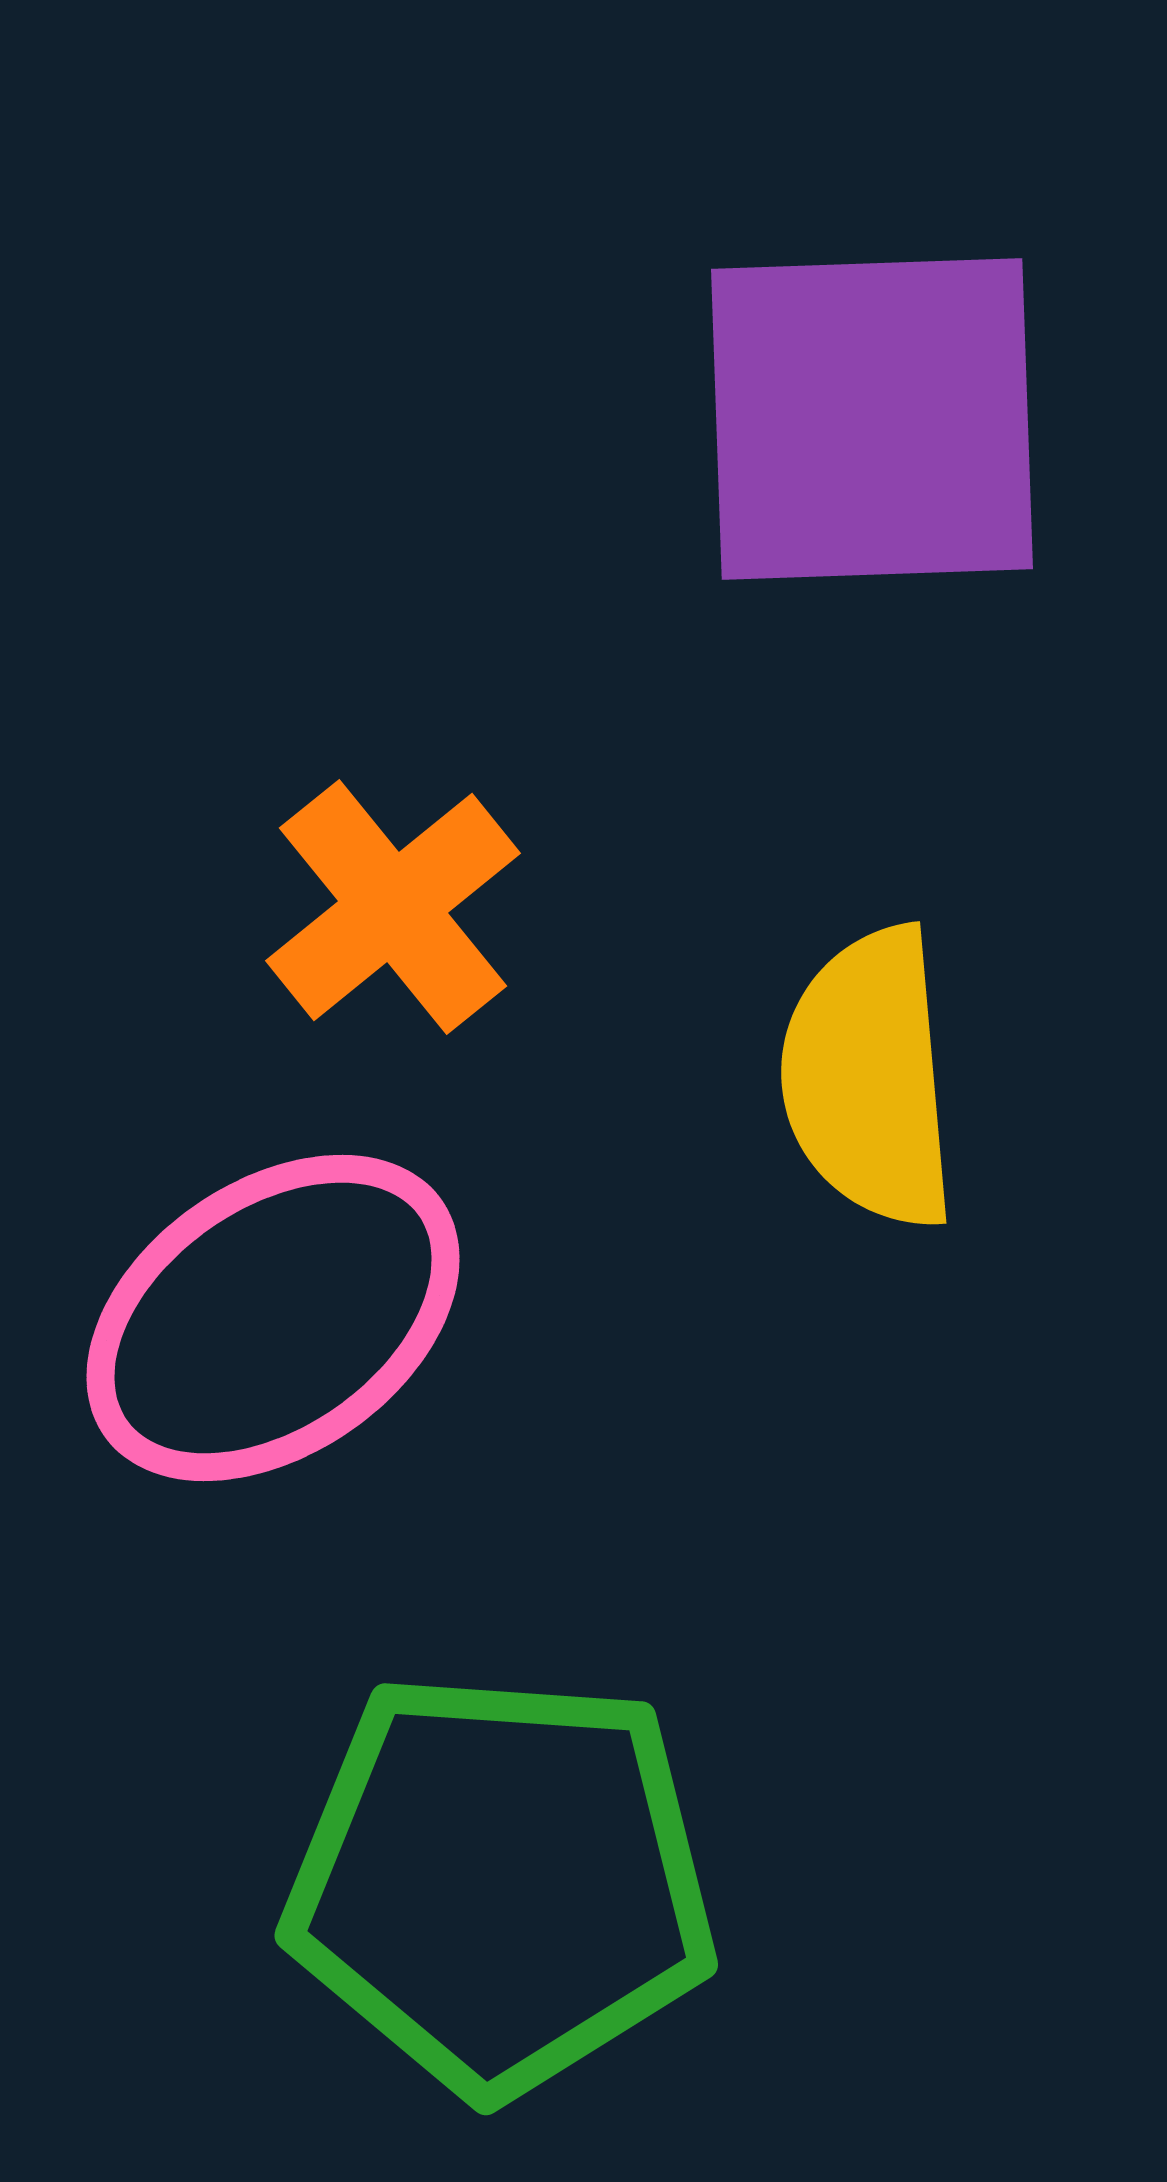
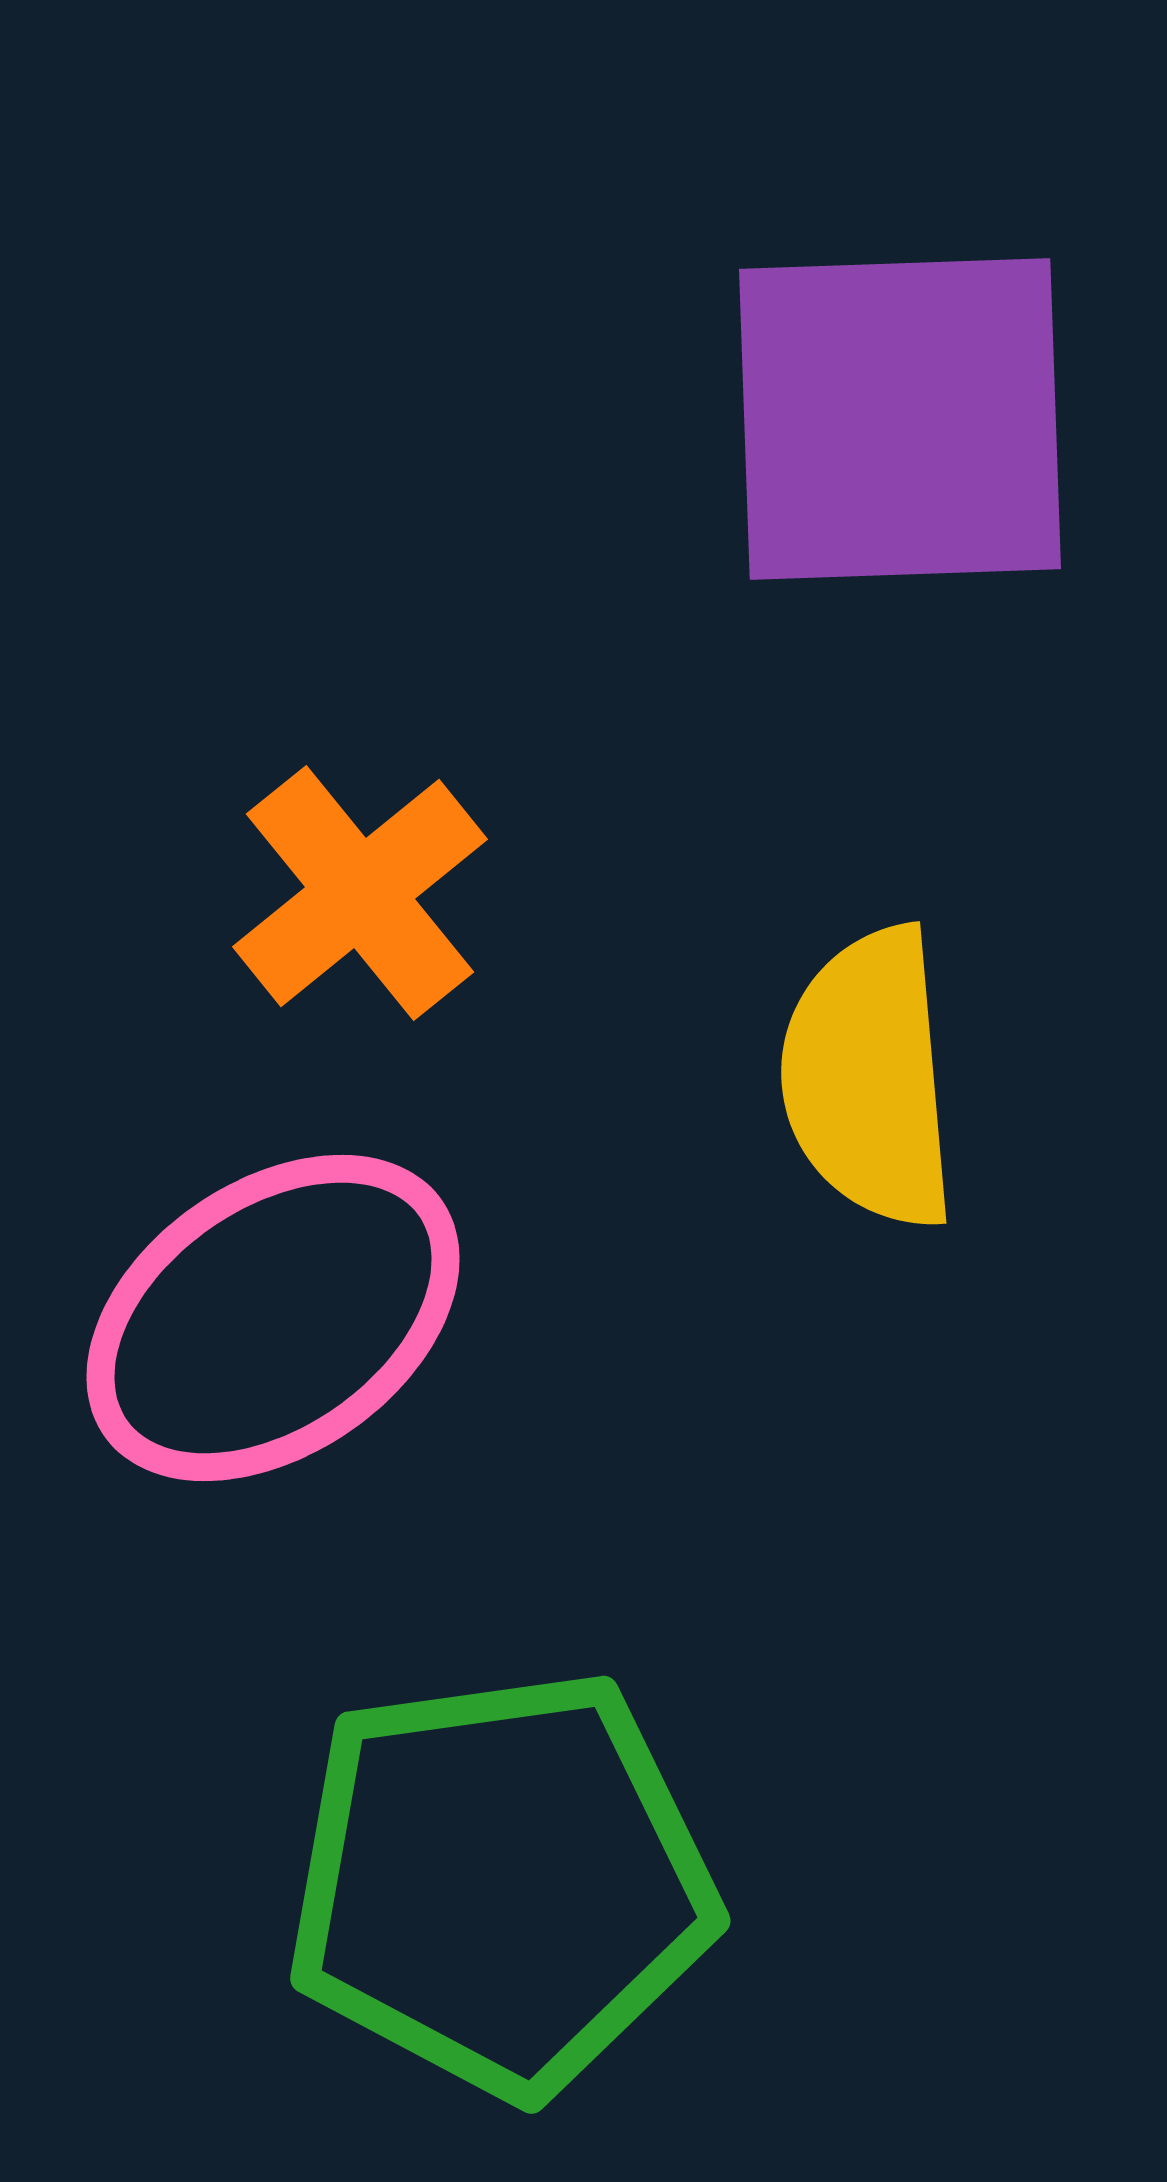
purple square: moved 28 px right
orange cross: moved 33 px left, 14 px up
green pentagon: rotated 12 degrees counterclockwise
